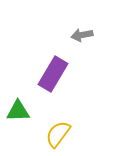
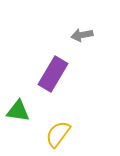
green triangle: rotated 10 degrees clockwise
